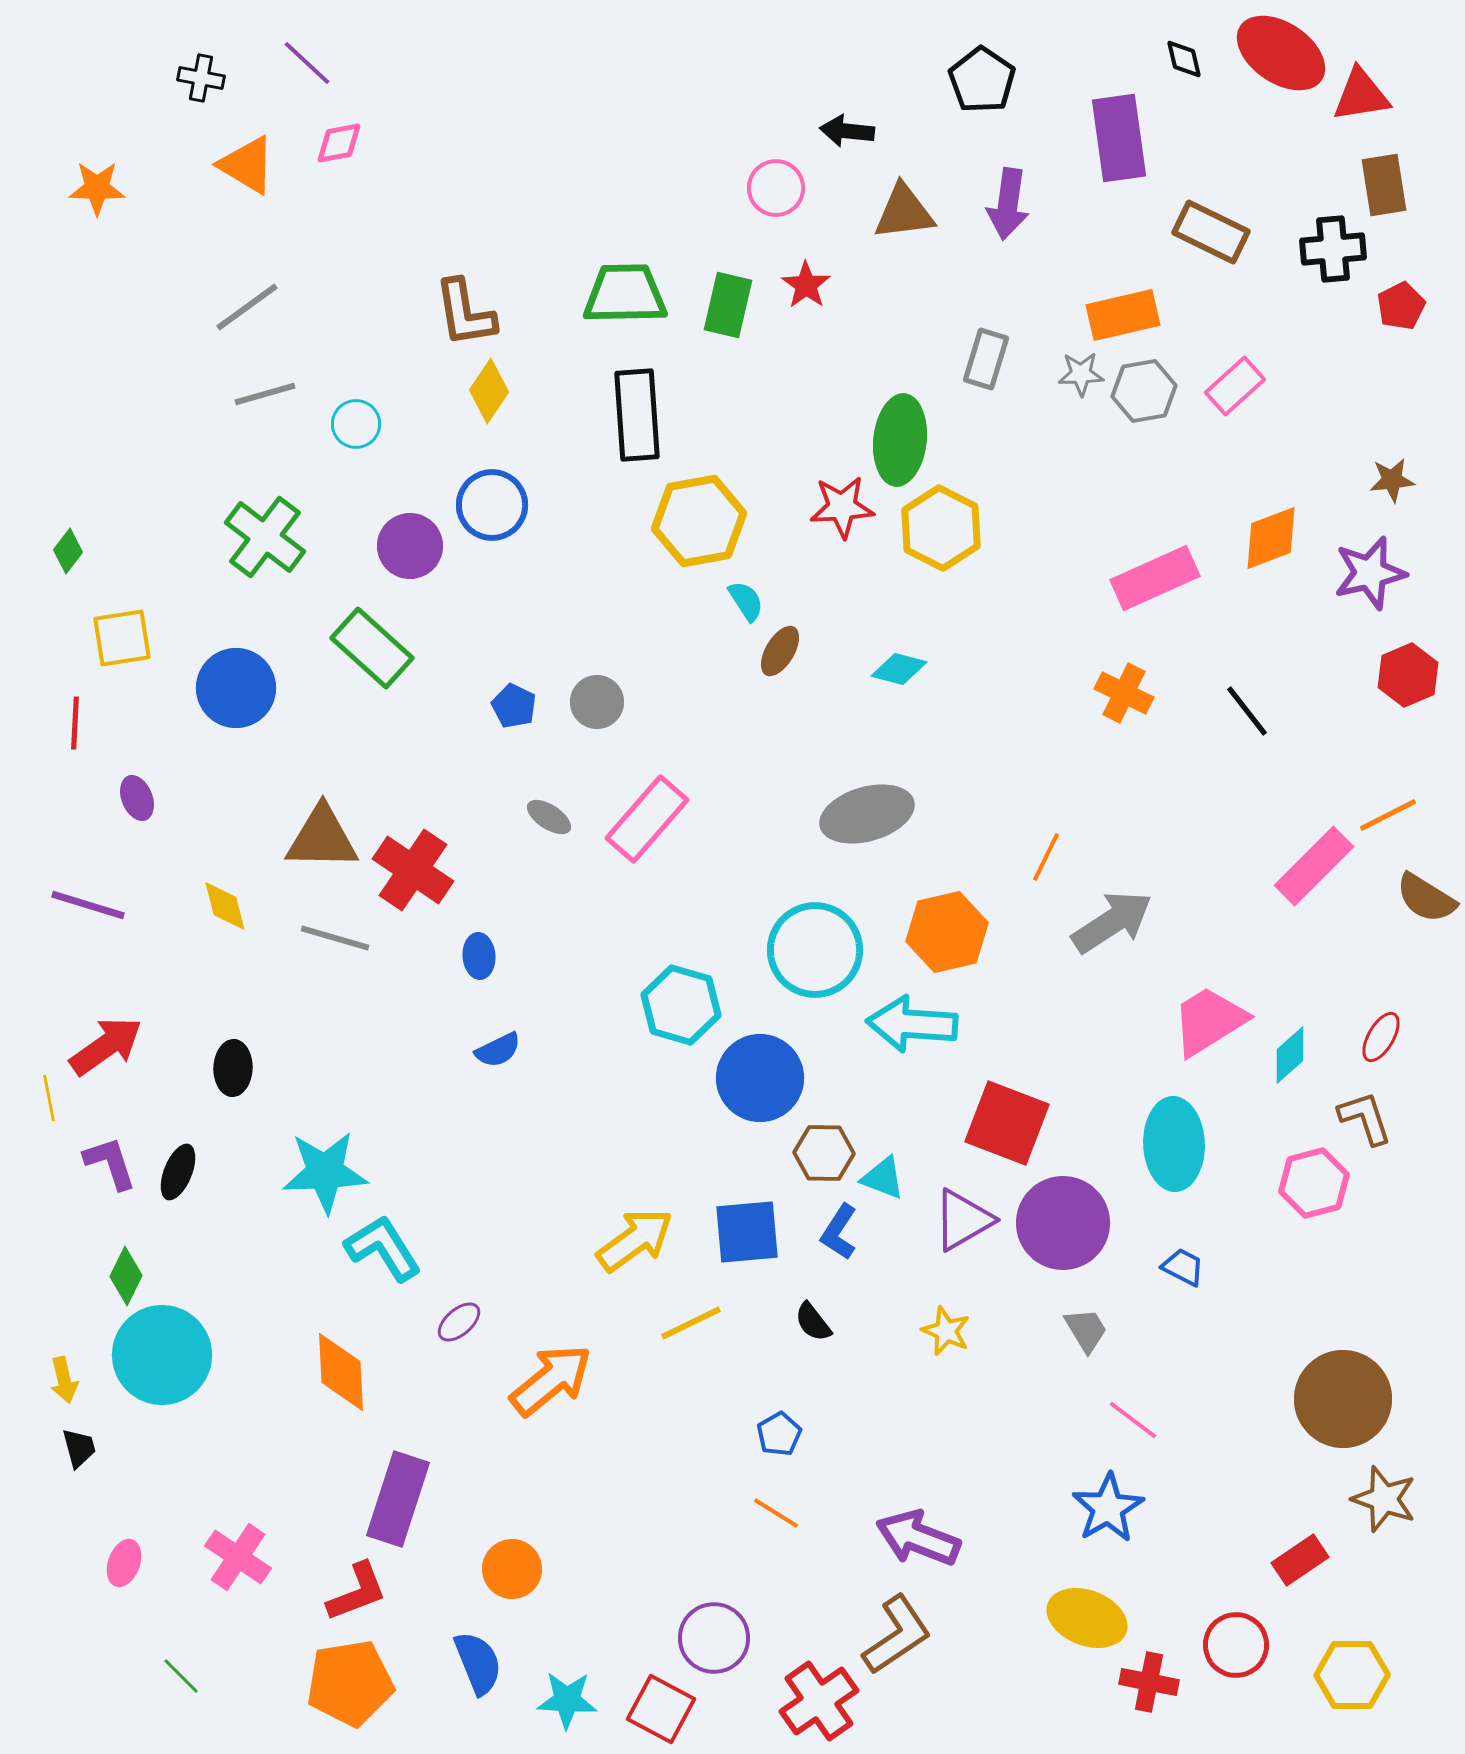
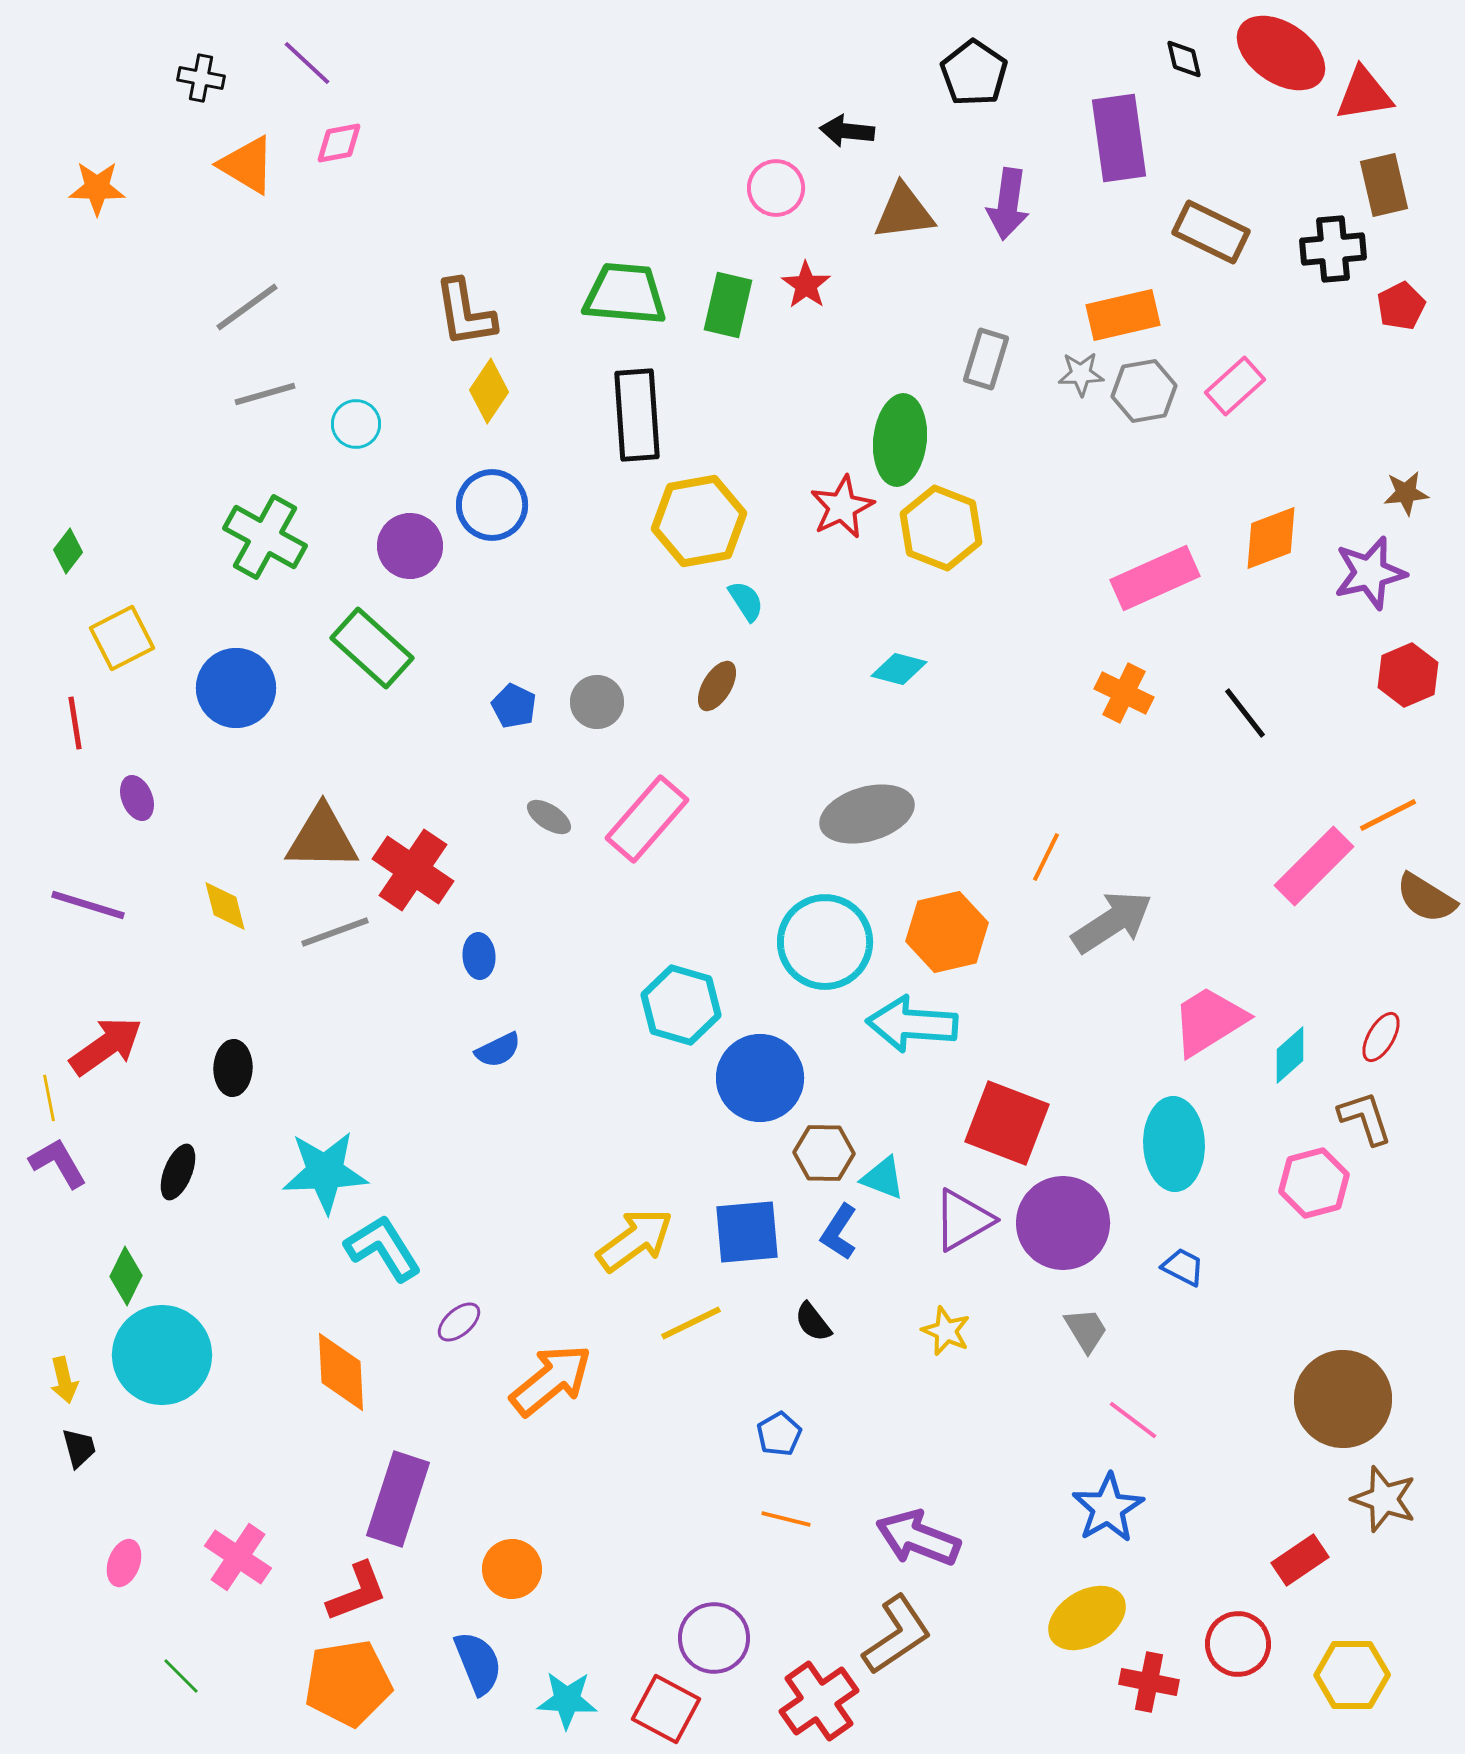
black pentagon at (982, 80): moved 8 px left, 7 px up
red triangle at (1361, 95): moved 3 px right, 1 px up
brown rectangle at (1384, 185): rotated 4 degrees counterclockwise
green trapezoid at (625, 294): rotated 6 degrees clockwise
brown star at (1392, 480): moved 14 px right, 13 px down
red star at (842, 507): rotated 22 degrees counterclockwise
yellow hexagon at (941, 528): rotated 6 degrees counterclockwise
green cross at (265, 537): rotated 8 degrees counterclockwise
yellow square at (122, 638): rotated 18 degrees counterclockwise
brown ellipse at (780, 651): moved 63 px left, 35 px down
black line at (1247, 711): moved 2 px left, 2 px down
red line at (75, 723): rotated 12 degrees counterclockwise
gray line at (335, 938): moved 6 px up; rotated 36 degrees counterclockwise
cyan circle at (815, 950): moved 10 px right, 8 px up
purple L-shape at (110, 1163): moved 52 px left; rotated 12 degrees counterclockwise
orange line at (776, 1513): moved 10 px right, 6 px down; rotated 18 degrees counterclockwise
yellow ellipse at (1087, 1618): rotated 52 degrees counterclockwise
red circle at (1236, 1645): moved 2 px right, 1 px up
orange pentagon at (350, 1683): moved 2 px left
red square at (661, 1709): moved 5 px right
